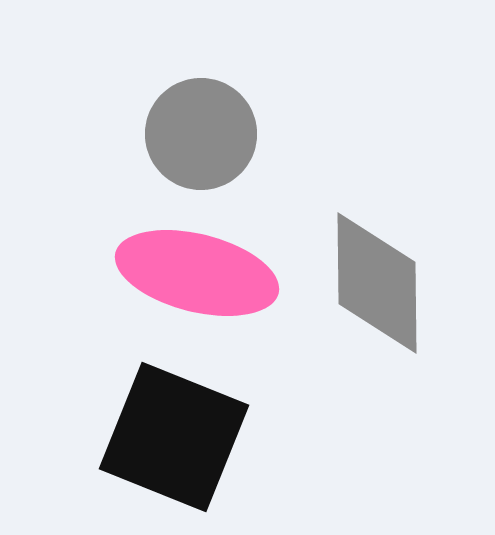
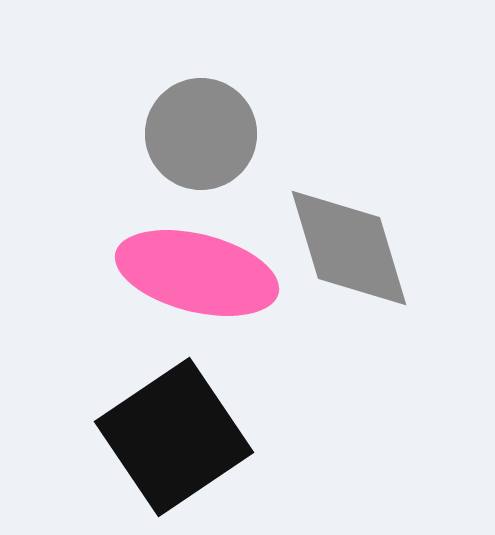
gray diamond: moved 28 px left, 35 px up; rotated 16 degrees counterclockwise
black square: rotated 34 degrees clockwise
